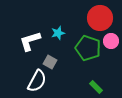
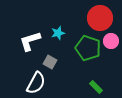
white semicircle: moved 1 px left, 2 px down
